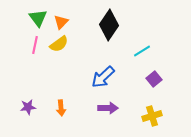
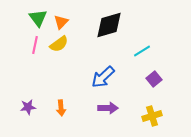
black diamond: rotated 40 degrees clockwise
